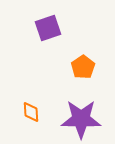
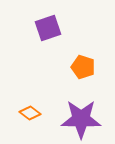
orange pentagon: rotated 20 degrees counterclockwise
orange diamond: moved 1 px left, 1 px down; rotated 50 degrees counterclockwise
